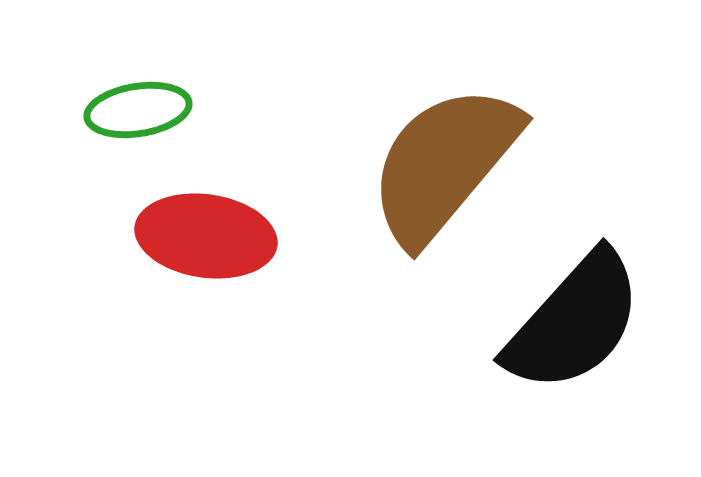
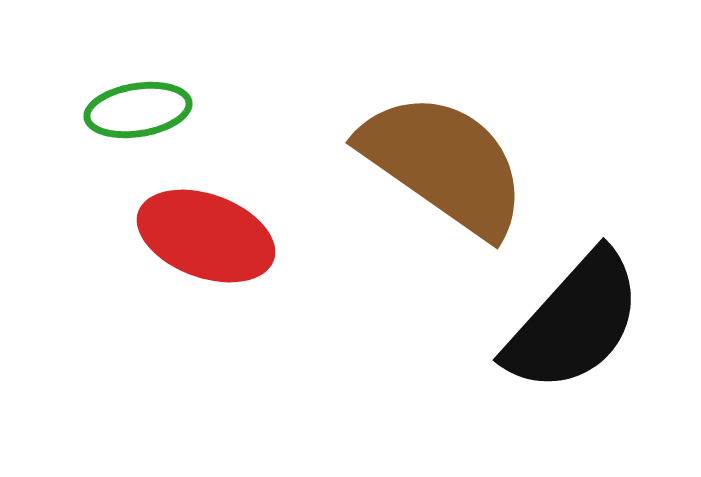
brown semicircle: rotated 85 degrees clockwise
red ellipse: rotated 12 degrees clockwise
